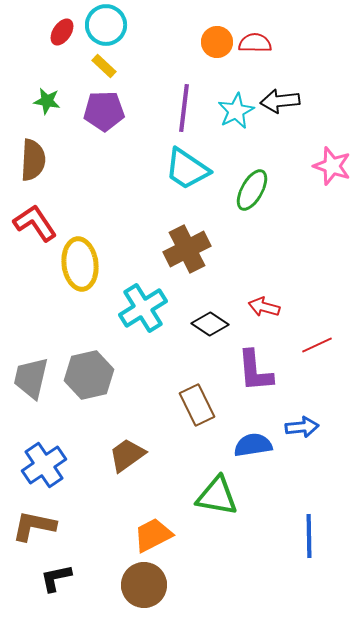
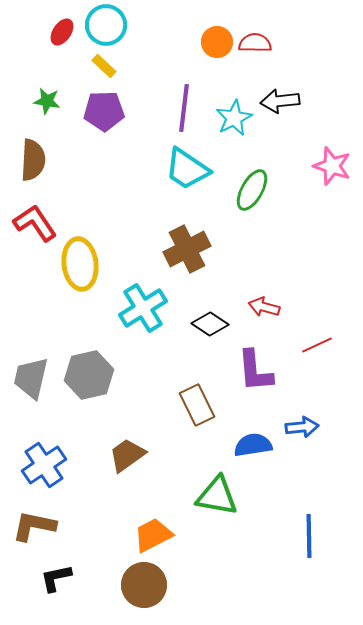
cyan star: moved 2 px left, 7 px down
